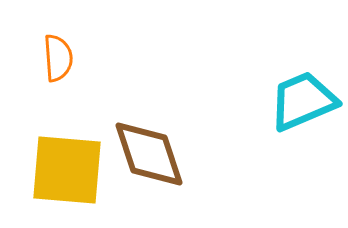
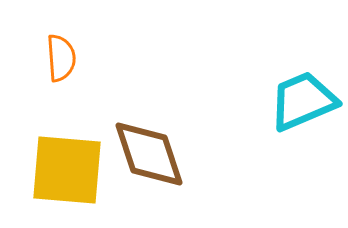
orange semicircle: moved 3 px right
